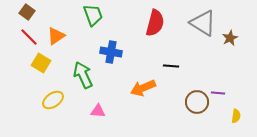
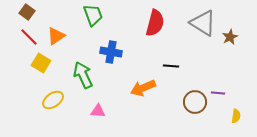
brown star: moved 1 px up
brown circle: moved 2 px left
